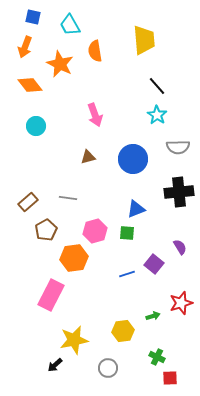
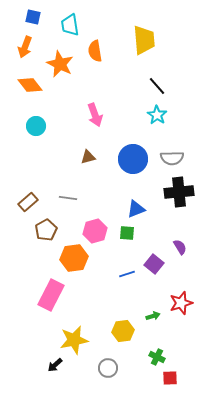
cyan trapezoid: rotated 20 degrees clockwise
gray semicircle: moved 6 px left, 11 px down
